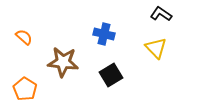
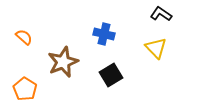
brown star: rotated 28 degrees counterclockwise
